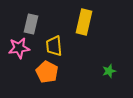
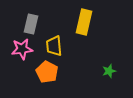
pink star: moved 3 px right, 1 px down
